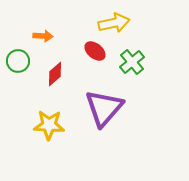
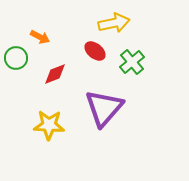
orange arrow: moved 3 px left, 1 px down; rotated 24 degrees clockwise
green circle: moved 2 px left, 3 px up
red diamond: rotated 20 degrees clockwise
